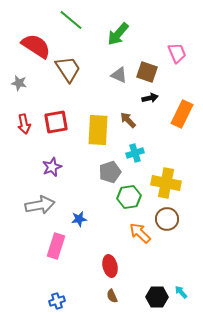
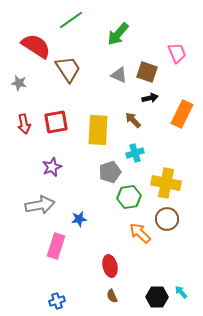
green line: rotated 75 degrees counterclockwise
brown arrow: moved 5 px right
